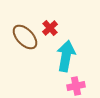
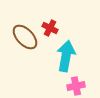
red cross: rotated 21 degrees counterclockwise
